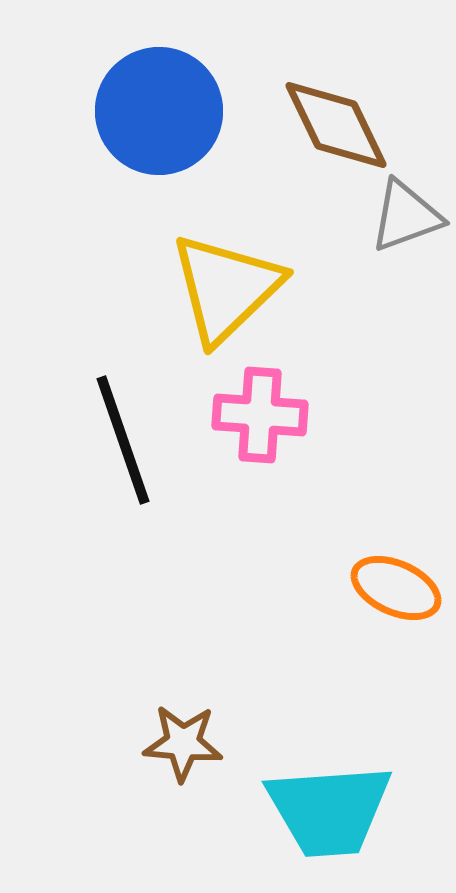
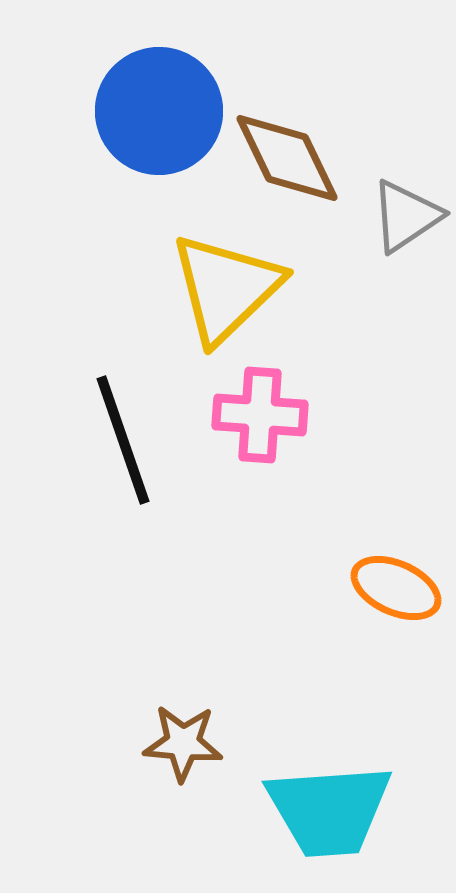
brown diamond: moved 49 px left, 33 px down
gray triangle: rotated 14 degrees counterclockwise
